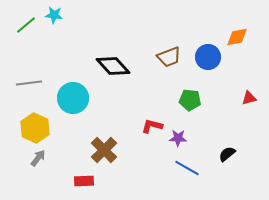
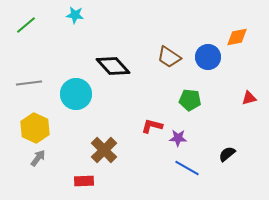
cyan star: moved 21 px right
brown trapezoid: rotated 55 degrees clockwise
cyan circle: moved 3 px right, 4 px up
